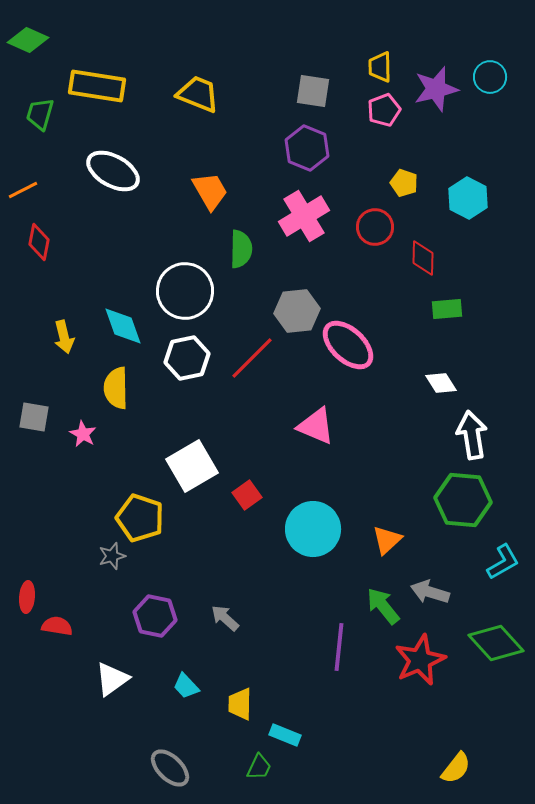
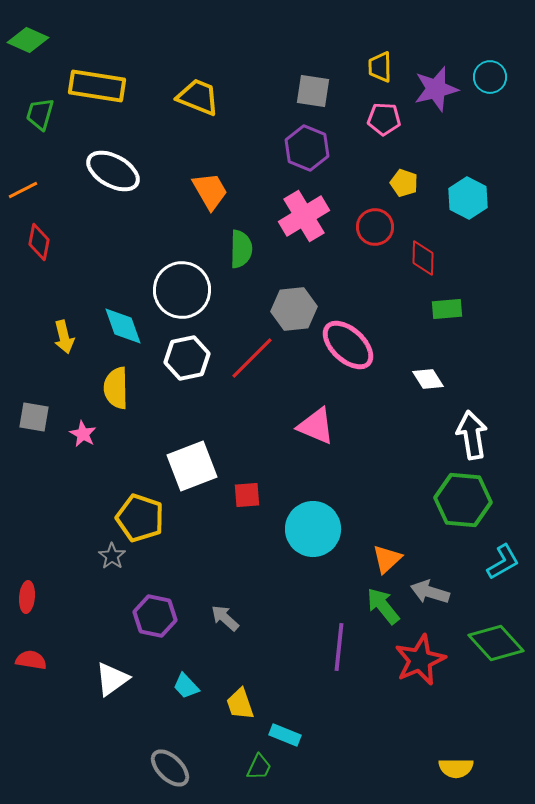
yellow trapezoid at (198, 94): moved 3 px down
pink pentagon at (384, 110): moved 9 px down; rotated 24 degrees clockwise
white circle at (185, 291): moved 3 px left, 1 px up
gray hexagon at (297, 311): moved 3 px left, 2 px up
white diamond at (441, 383): moved 13 px left, 4 px up
white square at (192, 466): rotated 9 degrees clockwise
red square at (247, 495): rotated 32 degrees clockwise
orange triangle at (387, 540): moved 19 px down
gray star at (112, 556): rotated 20 degrees counterclockwise
red semicircle at (57, 626): moved 26 px left, 34 px down
yellow trapezoid at (240, 704): rotated 20 degrees counterclockwise
yellow semicircle at (456, 768): rotated 52 degrees clockwise
